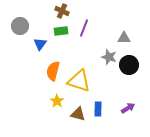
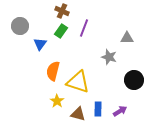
green rectangle: rotated 48 degrees counterclockwise
gray triangle: moved 3 px right
black circle: moved 5 px right, 15 px down
yellow triangle: moved 1 px left, 1 px down
purple arrow: moved 8 px left, 3 px down
